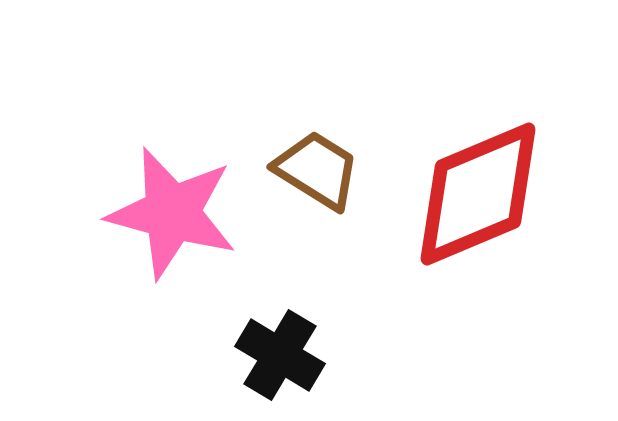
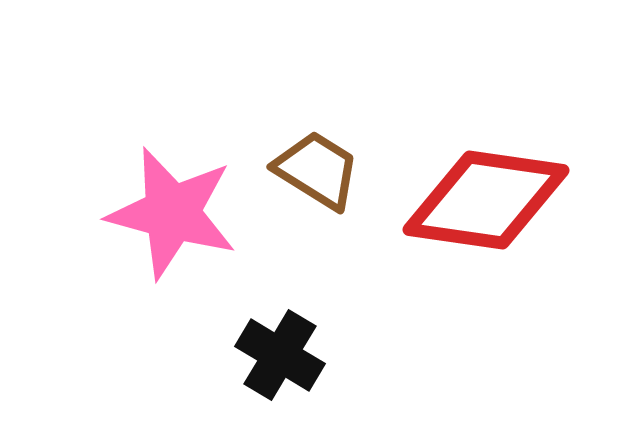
red diamond: moved 8 px right, 6 px down; rotated 31 degrees clockwise
